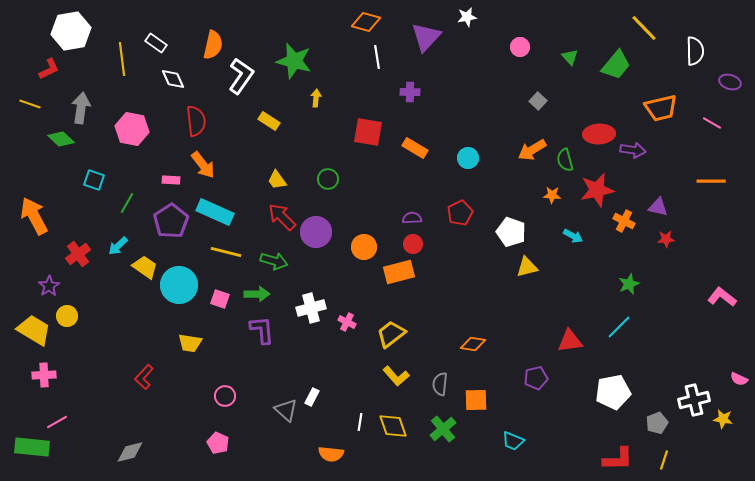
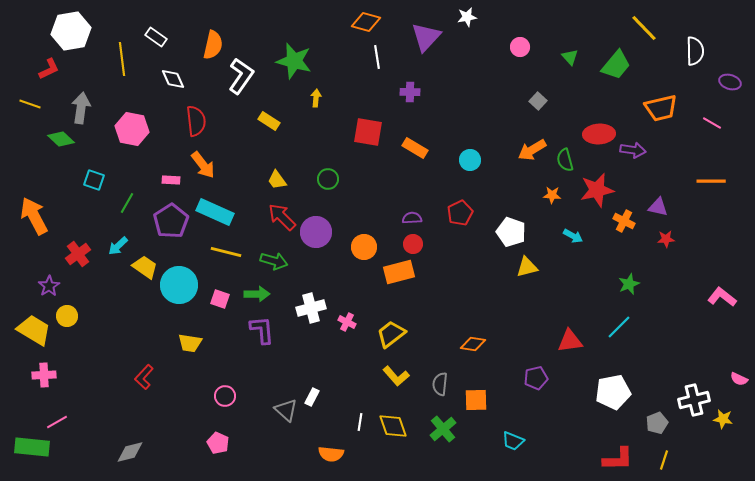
white rectangle at (156, 43): moved 6 px up
cyan circle at (468, 158): moved 2 px right, 2 px down
